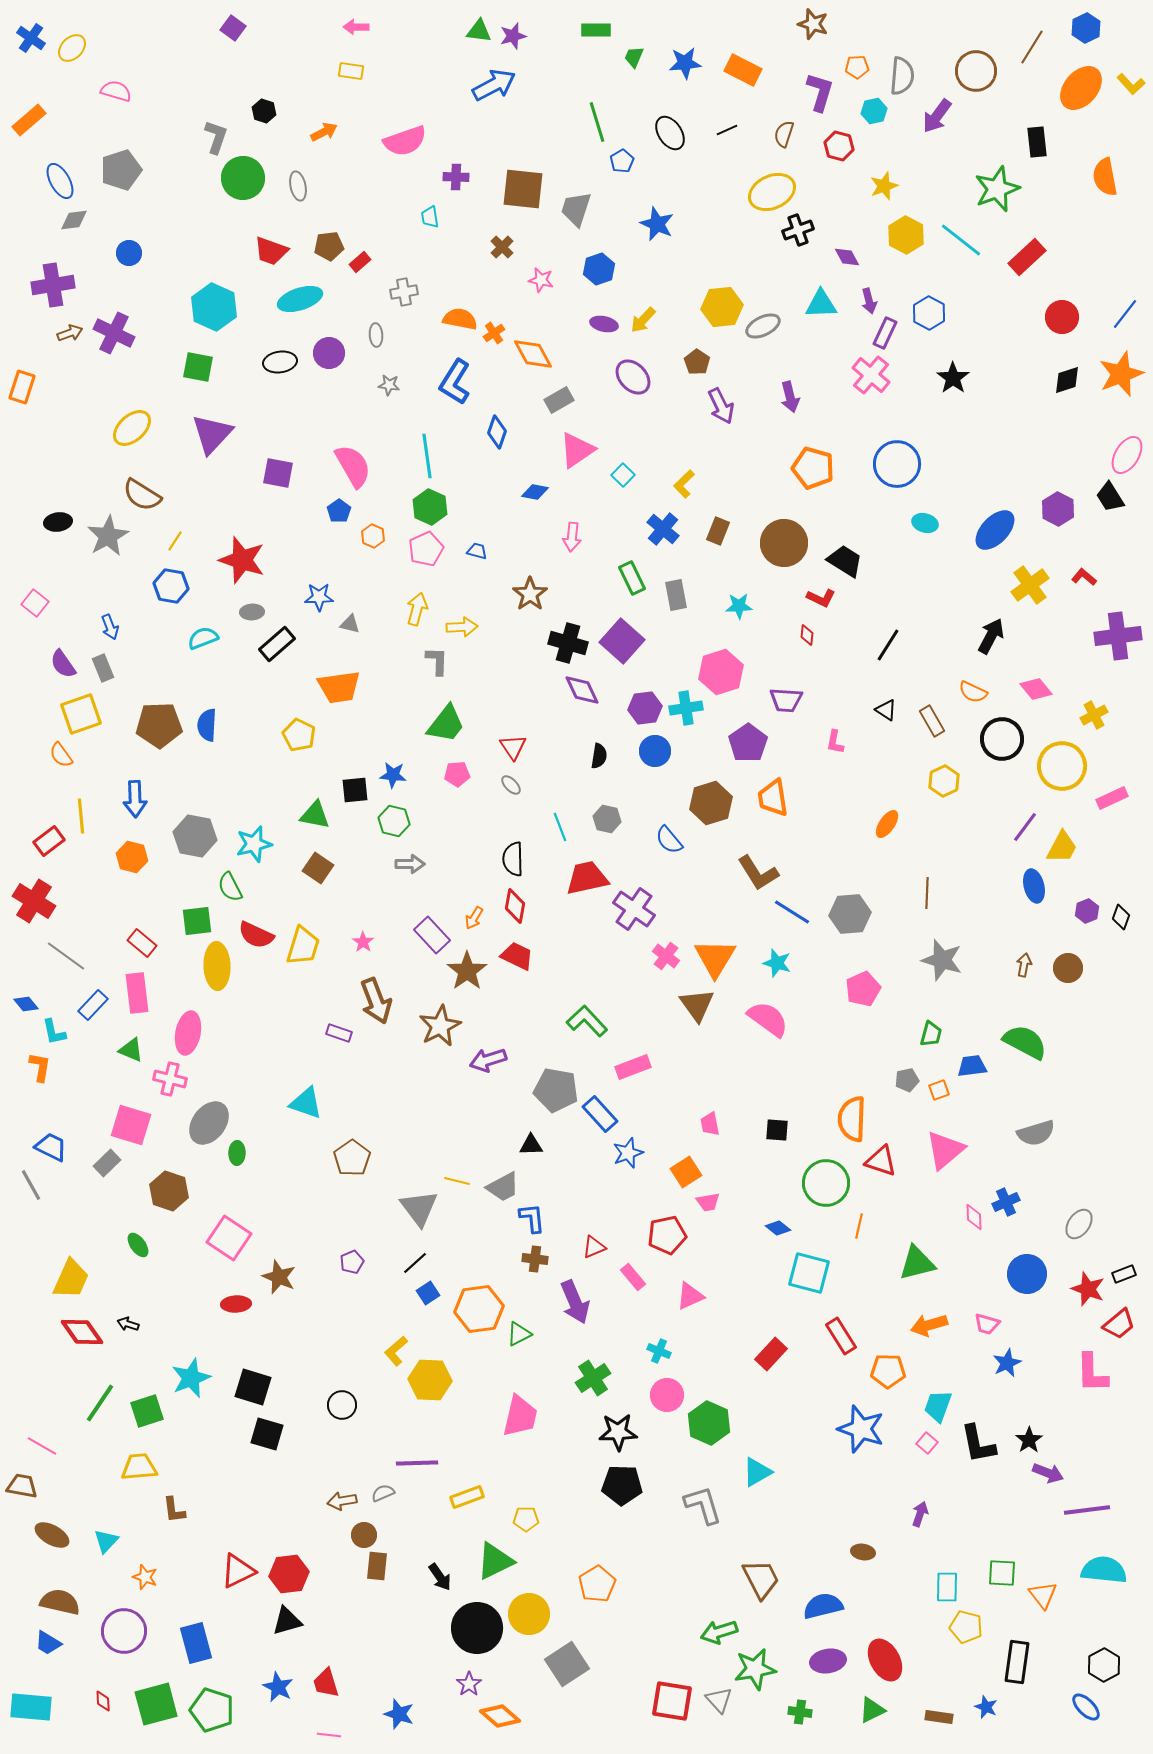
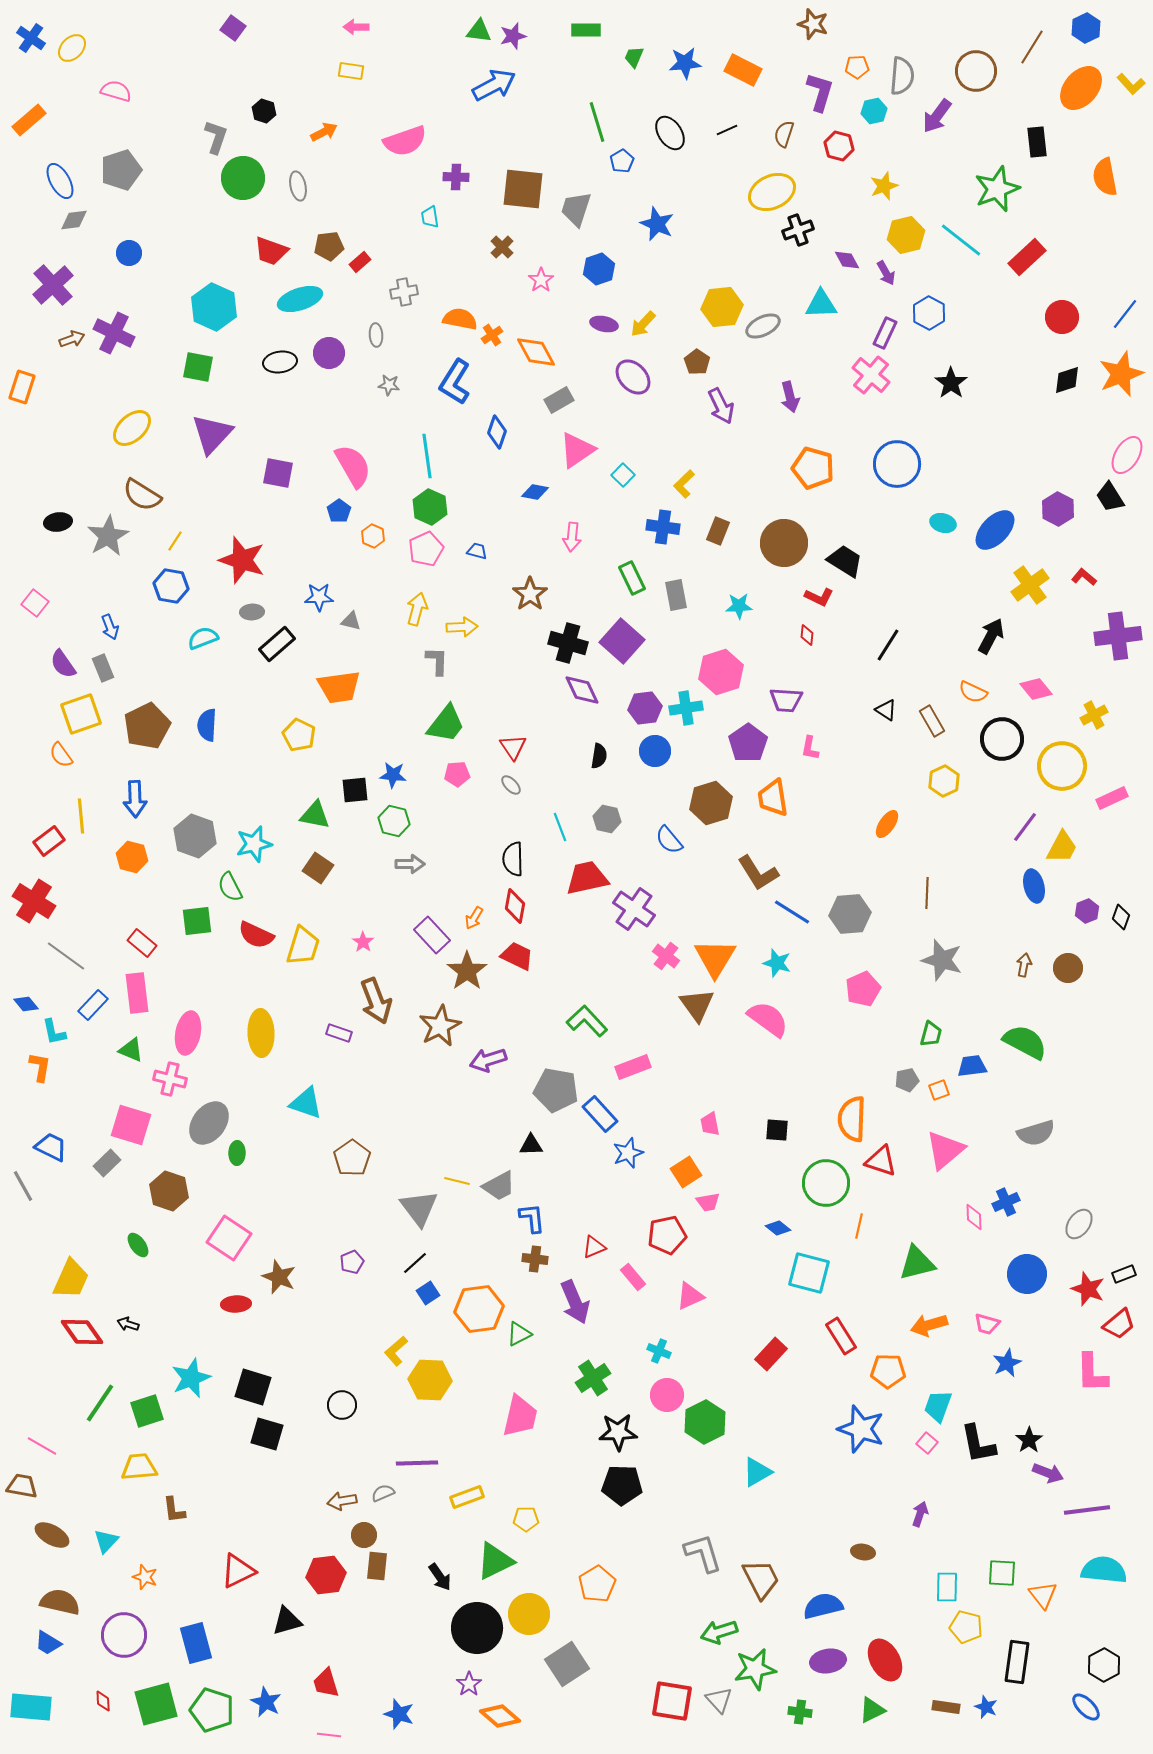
green rectangle at (596, 30): moved 10 px left
yellow hexagon at (906, 235): rotated 18 degrees clockwise
purple diamond at (847, 257): moved 3 px down
pink star at (541, 280): rotated 25 degrees clockwise
purple cross at (53, 285): rotated 33 degrees counterclockwise
purple arrow at (869, 301): moved 17 px right, 28 px up; rotated 15 degrees counterclockwise
yellow arrow at (643, 320): moved 4 px down
brown arrow at (70, 333): moved 2 px right, 6 px down
orange cross at (494, 333): moved 2 px left, 2 px down
orange diamond at (533, 354): moved 3 px right, 2 px up
black star at (953, 378): moved 2 px left, 5 px down
cyan ellipse at (925, 523): moved 18 px right
blue cross at (663, 529): moved 2 px up; rotated 32 degrees counterclockwise
red L-shape at (821, 598): moved 2 px left, 1 px up
gray triangle at (350, 624): moved 1 px right, 3 px up
brown pentagon at (159, 725): moved 12 px left, 1 px down; rotated 24 degrees counterclockwise
pink L-shape at (835, 742): moved 25 px left, 6 px down
gray hexagon at (195, 836): rotated 9 degrees clockwise
yellow ellipse at (217, 966): moved 44 px right, 67 px down
gray line at (31, 1185): moved 8 px left, 1 px down
gray trapezoid at (503, 1187): moved 4 px left, 1 px up
green hexagon at (709, 1423): moved 4 px left, 1 px up; rotated 9 degrees clockwise
gray L-shape at (703, 1505): moved 48 px down
red hexagon at (289, 1574): moved 37 px right, 1 px down
purple circle at (124, 1631): moved 4 px down
blue star at (278, 1687): moved 12 px left, 15 px down
brown rectangle at (939, 1717): moved 7 px right, 10 px up
